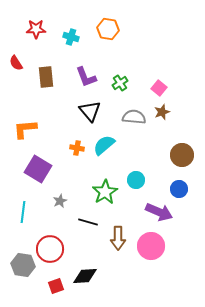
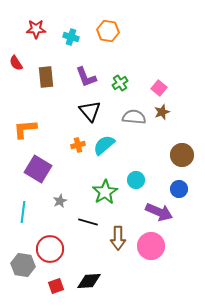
orange hexagon: moved 2 px down
orange cross: moved 1 px right, 3 px up; rotated 24 degrees counterclockwise
black diamond: moved 4 px right, 5 px down
